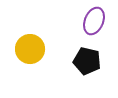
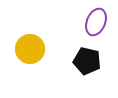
purple ellipse: moved 2 px right, 1 px down
